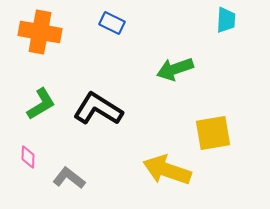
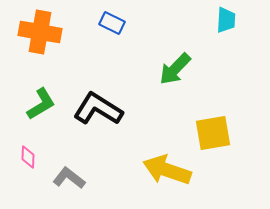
green arrow: rotated 27 degrees counterclockwise
